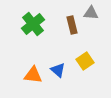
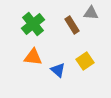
brown rectangle: rotated 18 degrees counterclockwise
orange triangle: moved 18 px up
